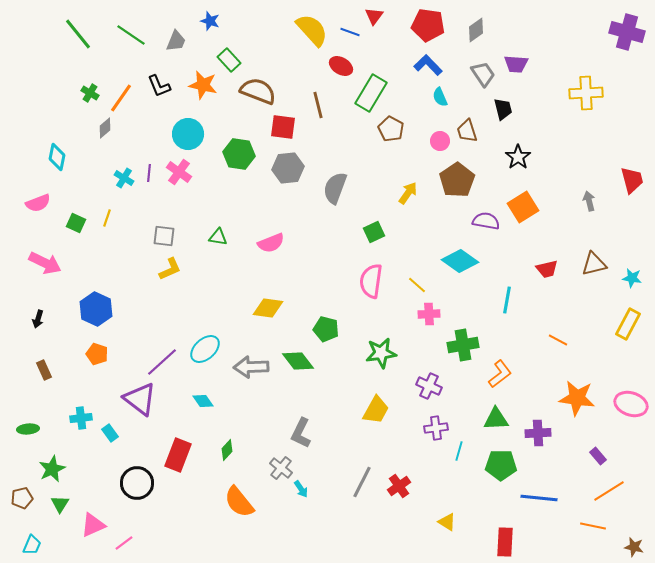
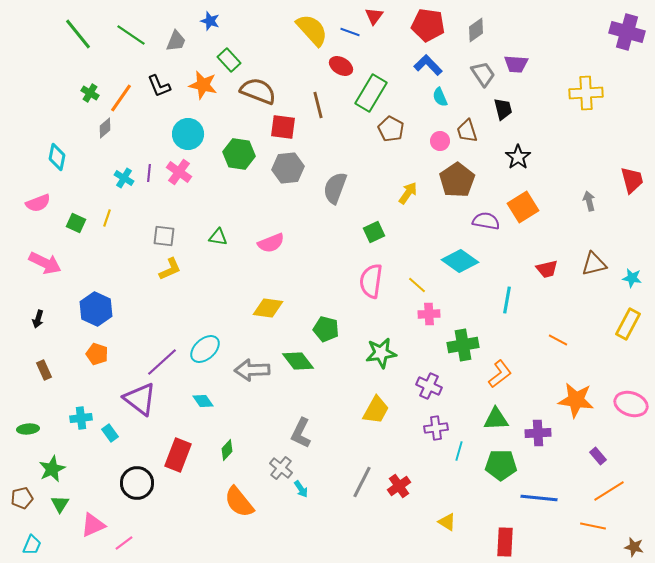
gray arrow at (251, 367): moved 1 px right, 3 px down
orange star at (577, 398): moved 1 px left, 2 px down
